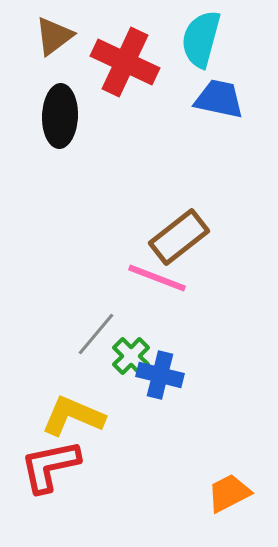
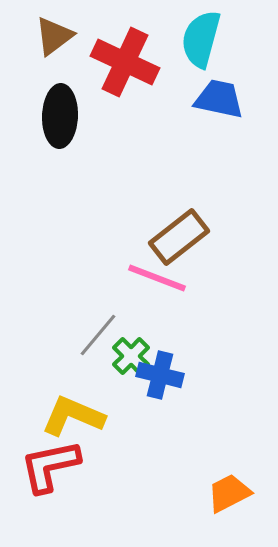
gray line: moved 2 px right, 1 px down
